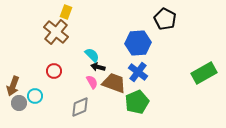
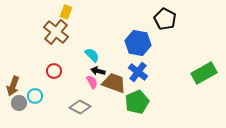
blue hexagon: rotated 15 degrees clockwise
black arrow: moved 4 px down
gray diamond: rotated 50 degrees clockwise
